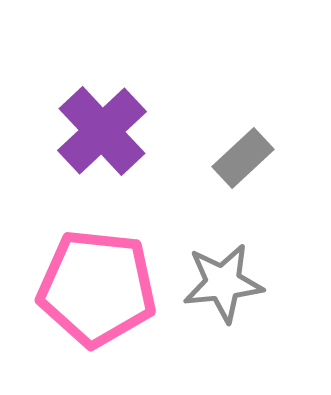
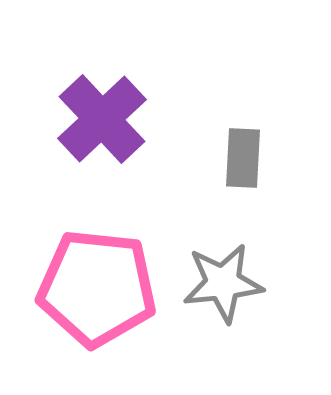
purple cross: moved 12 px up
gray rectangle: rotated 44 degrees counterclockwise
